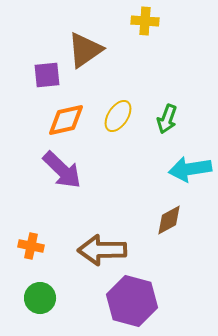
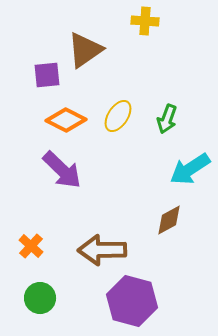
orange diamond: rotated 39 degrees clockwise
cyan arrow: rotated 24 degrees counterclockwise
orange cross: rotated 30 degrees clockwise
